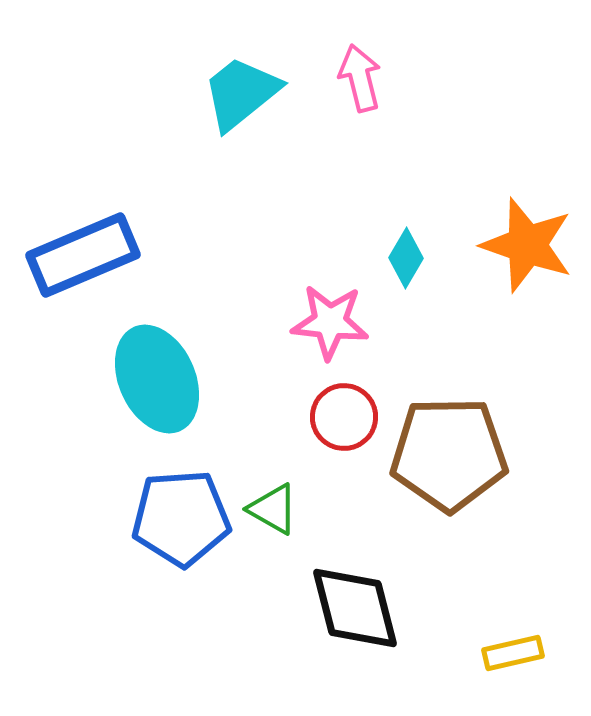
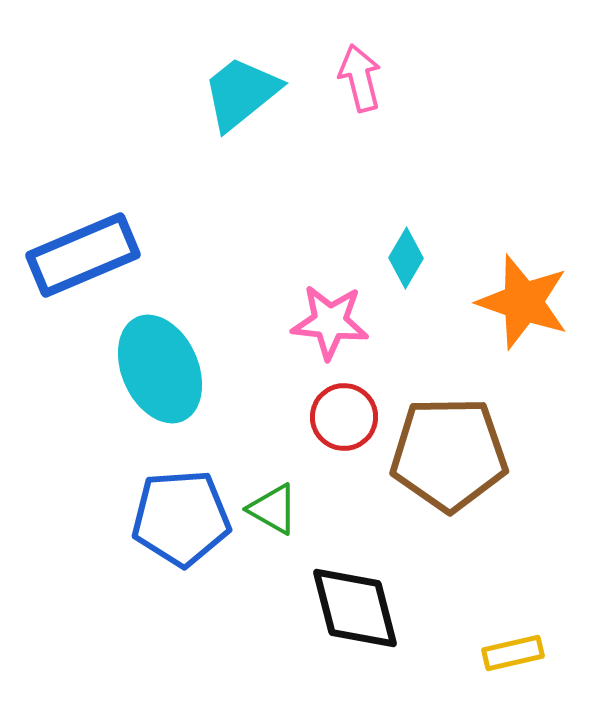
orange star: moved 4 px left, 57 px down
cyan ellipse: moved 3 px right, 10 px up
